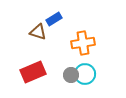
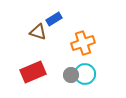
orange cross: rotated 10 degrees counterclockwise
